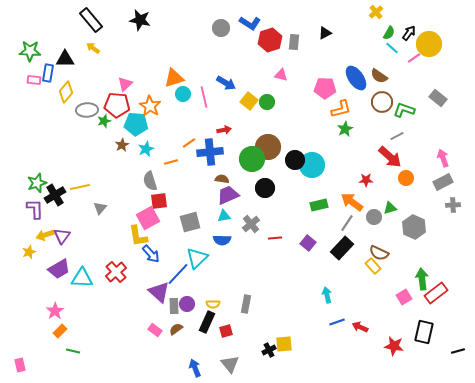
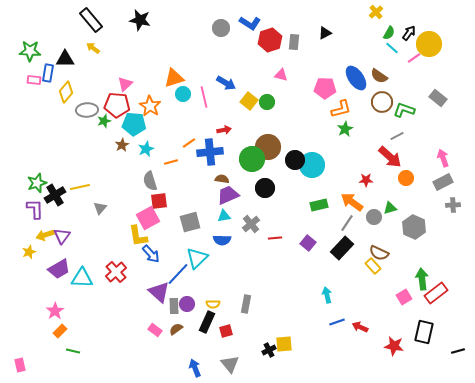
cyan pentagon at (136, 124): moved 2 px left
